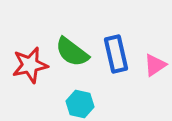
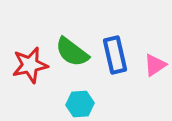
blue rectangle: moved 1 px left, 1 px down
cyan hexagon: rotated 16 degrees counterclockwise
